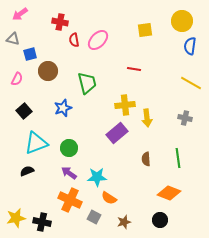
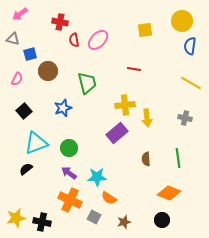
black semicircle: moved 1 px left, 2 px up; rotated 16 degrees counterclockwise
black circle: moved 2 px right
